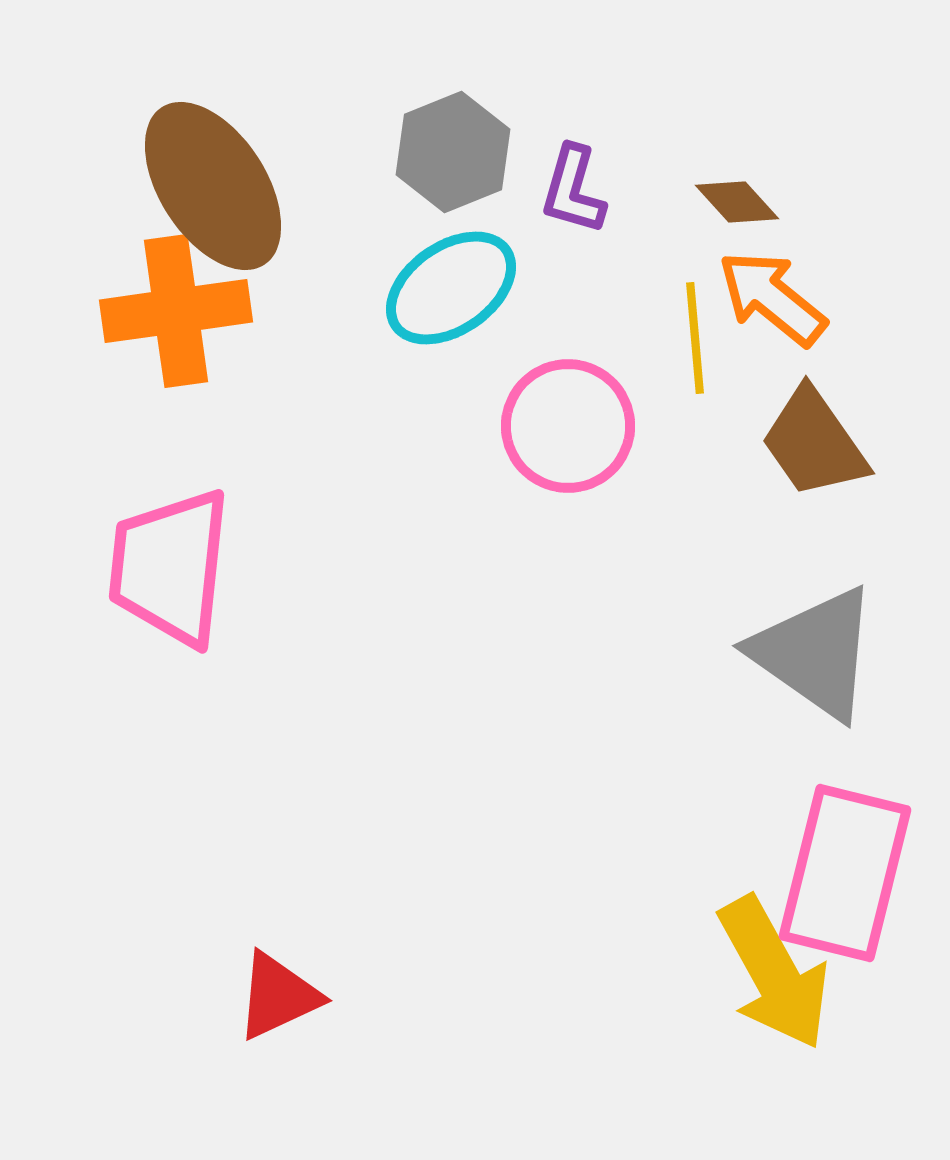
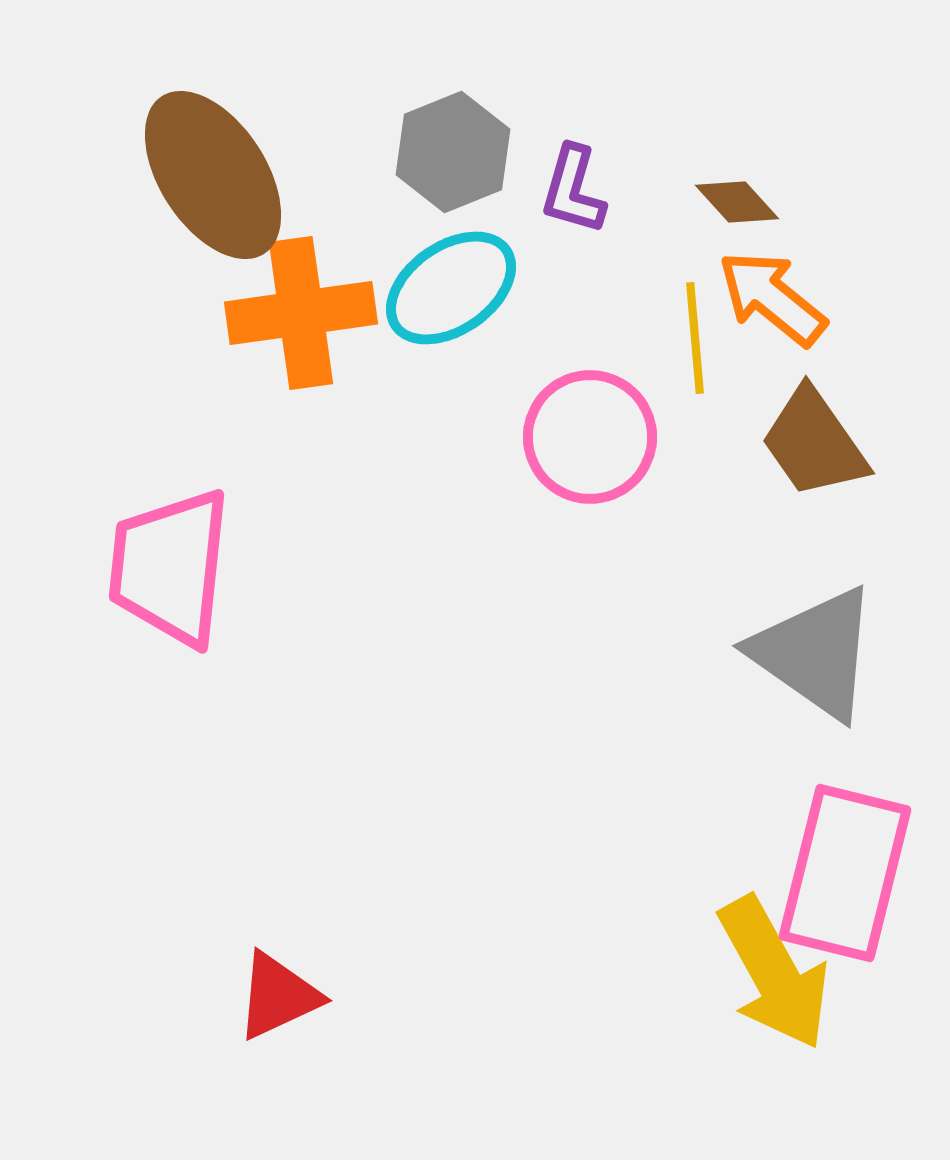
brown ellipse: moved 11 px up
orange cross: moved 125 px right, 2 px down
pink circle: moved 22 px right, 11 px down
